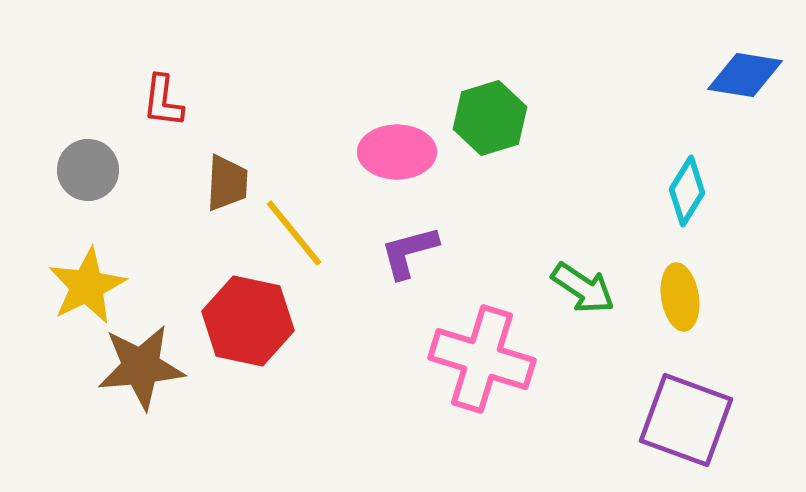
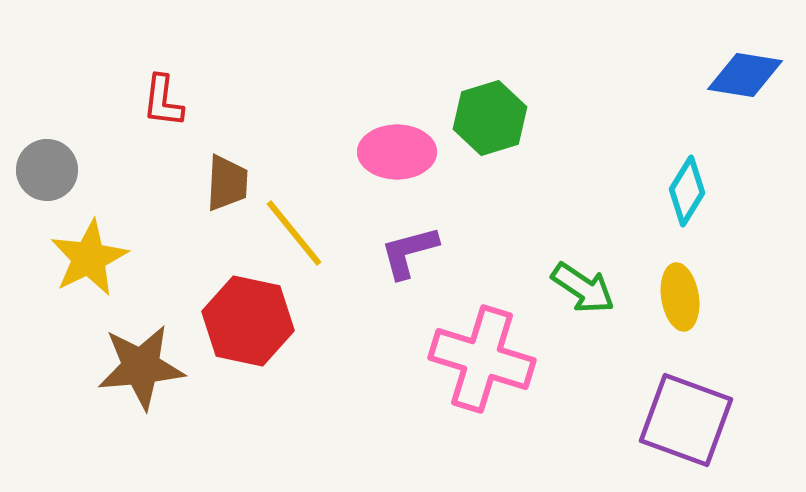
gray circle: moved 41 px left
yellow star: moved 2 px right, 28 px up
